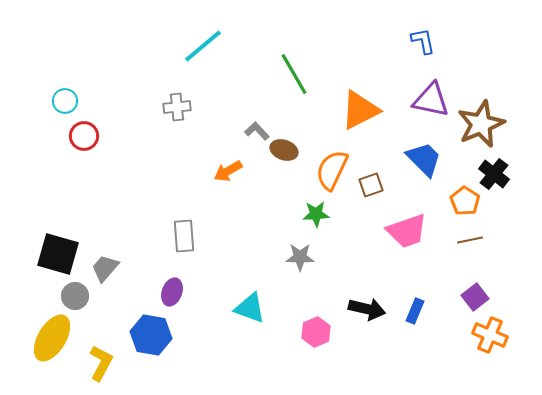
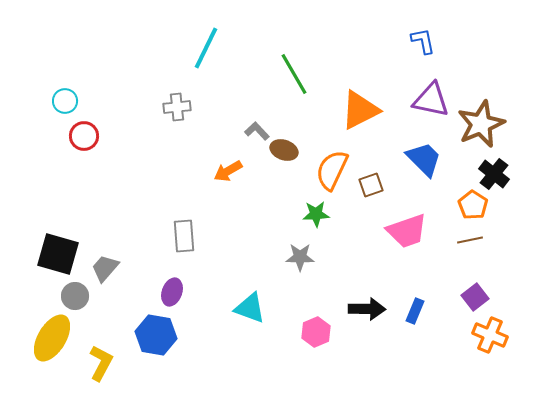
cyan line: moved 3 px right, 2 px down; rotated 24 degrees counterclockwise
orange pentagon: moved 8 px right, 4 px down
black arrow: rotated 12 degrees counterclockwise
blue hexagon: moved 5 px right
